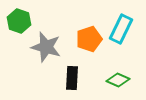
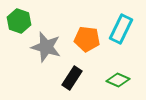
orange pentagon: moved 2 px left; rotated 25 degrees clockwise
black rectangle: rotated 30 degrees clockwise
